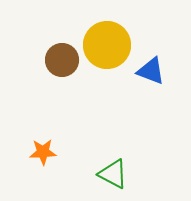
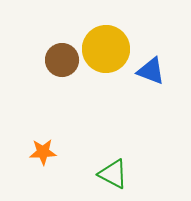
yellow circle: moved 1 px left, 4 px down
